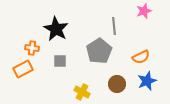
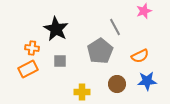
gray line: moved 1 px right, 1 px down; rotated 24 degrees counterclockwise
gray pentagon: moved 1 px right
orange semicircle: moved 1 px left, 1 px up
orange rectangle: moved 5 px right
blue star: rotated 18 degrees clockwise
yellow cross: rotated 28 degrees counterclockwise
